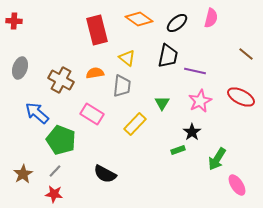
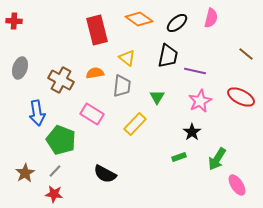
green triangle: moved 5 px left, 6 px up
blue arrow: rotated 140 degrees counterclockwise
green rectangle: moved 1 px right, 7 px down
brown star: moved 2 px right, 1 px up
